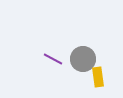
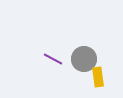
gray circle: moved 1 px right
